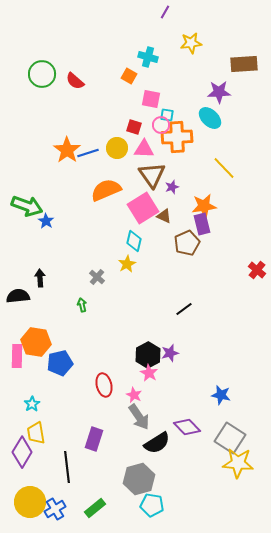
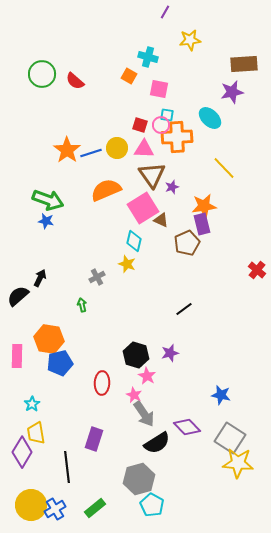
yellow star at (191, 43): moved 1 px left, 3 px up
purple star at (219, 92): moved 13 px right; rotated 10 degrees counterclockwise
pink square at (151, 99): moved 8 px right, 10 px up
red square at (134, 127): moved 6 px right, 2 px up
blue line at (88, 153): moved 3 px right
green arrow at (27, 206): moved 21 px right, 6 px up
brown triangle at (164, 216): moved 3 px left, 4 px down
blue star at (46, 221): rotated 21 degrees counterclockwise
yellow star at (127, 264): rotated 24 degrees counterclockwise
gray cross at (97, 277): rotated 21 degrees clockwise
black arrow at (40, 278): rotated 30 degrees clockwise
black semicircle at (18, 296): rotated 35 degrees counterclockwise
orange hexagon at (36, 342): moved 13 px right, 3 px up
black hexagon at (148, 355): moved 12 px left; rotated 15 degrees counterclockwise
pink star at (149, 373): moved 2 px left, 3 px down
red ellipse at (104, 385): moved 2 px left, 2 px up; rotated 15 degrees clockwise
gray arrow at (139, 417): moved 5 px right, 3 px up
yellow circle at (30, 502): moved 1 px right, 3 px down
cyan pentagon at (152, 505): rotated 20 degrees clockwise
